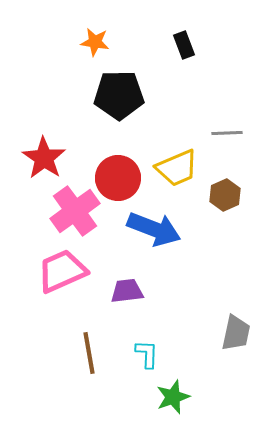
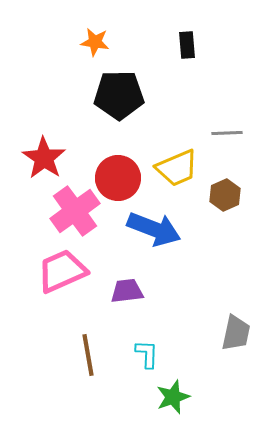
black rectangle: moved 3 px right; rotated 16 degrees clockwise
brown line: moved 1 px left, 2 px down
